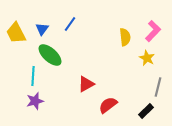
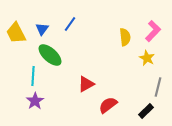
purple star: rotated 18 degrees counterclockwise
